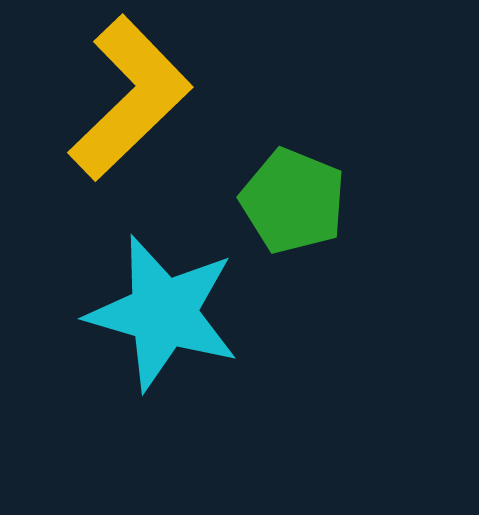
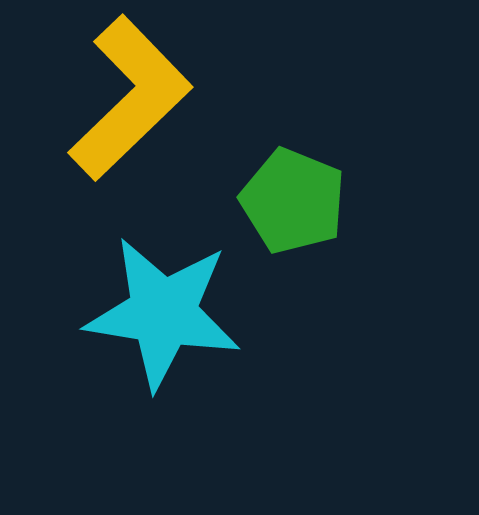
cyan star: rotated 7 degrees counterclockwise
